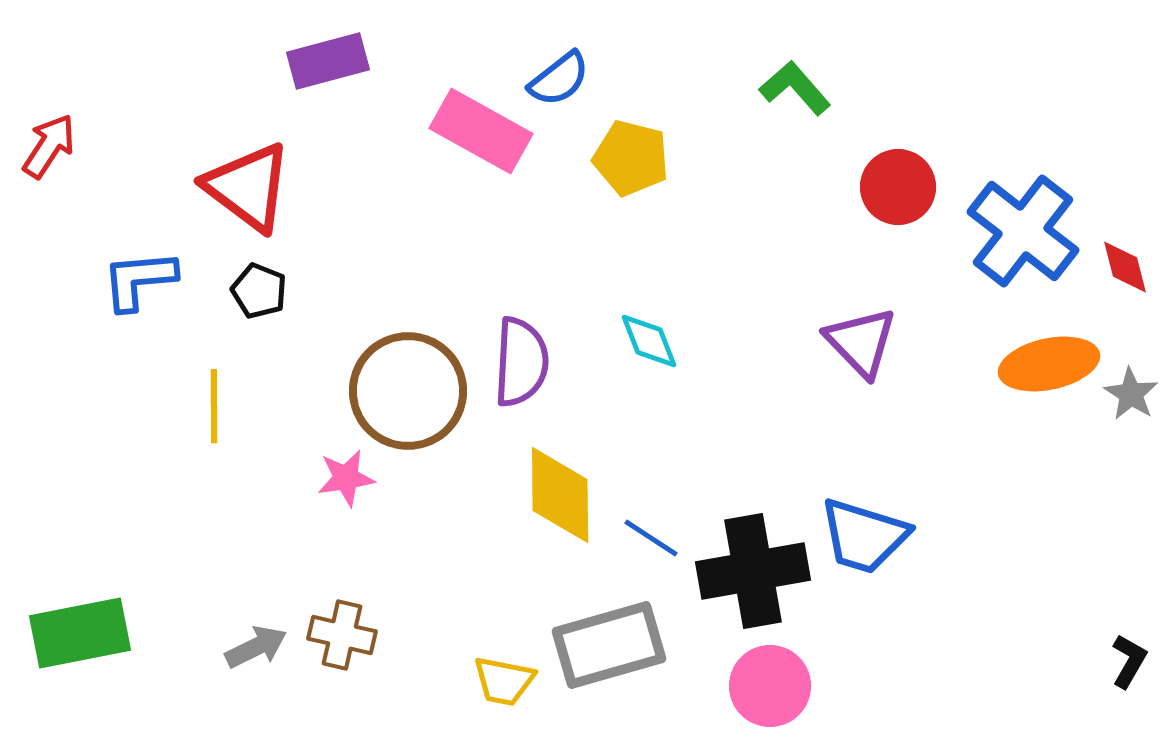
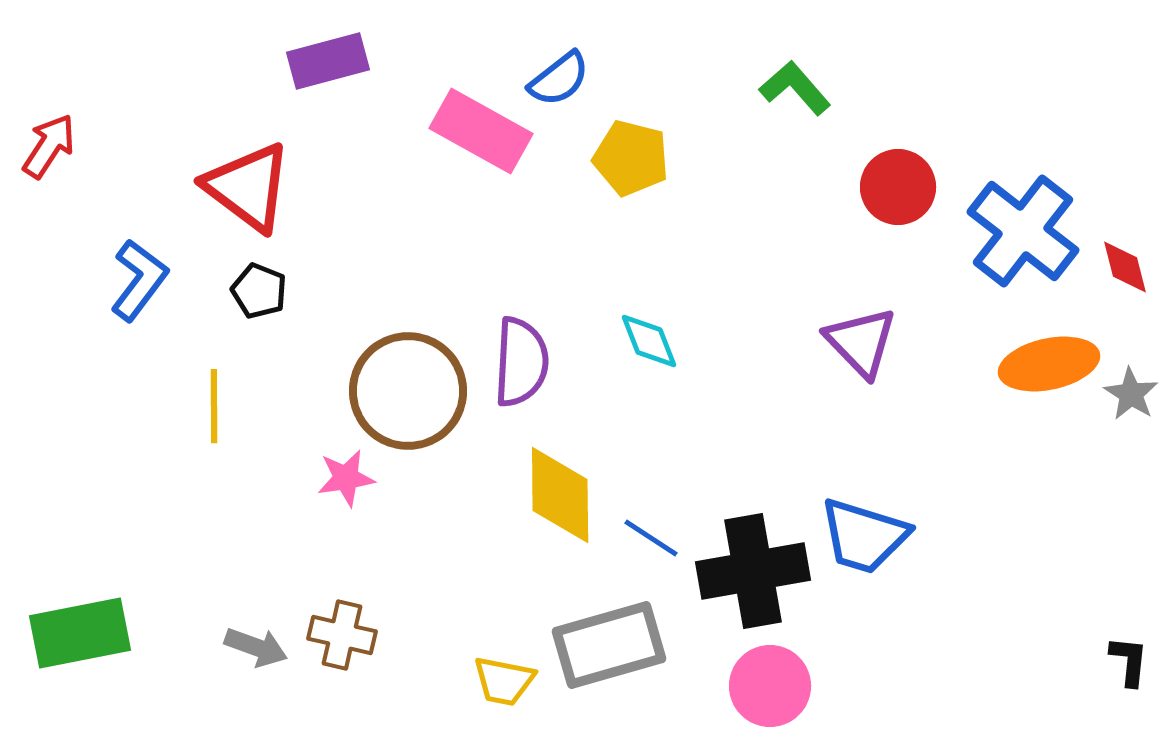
blue L-shape: rotated 132 degrees clockwise
gray arrow: rotated 46 degrees clockwise
black L-shape: rotated 24 degrees counterclockwise
